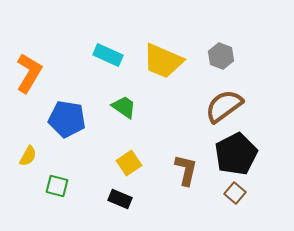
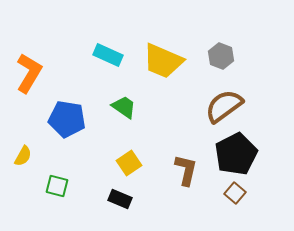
yellow semicircle: moved 5 px left
